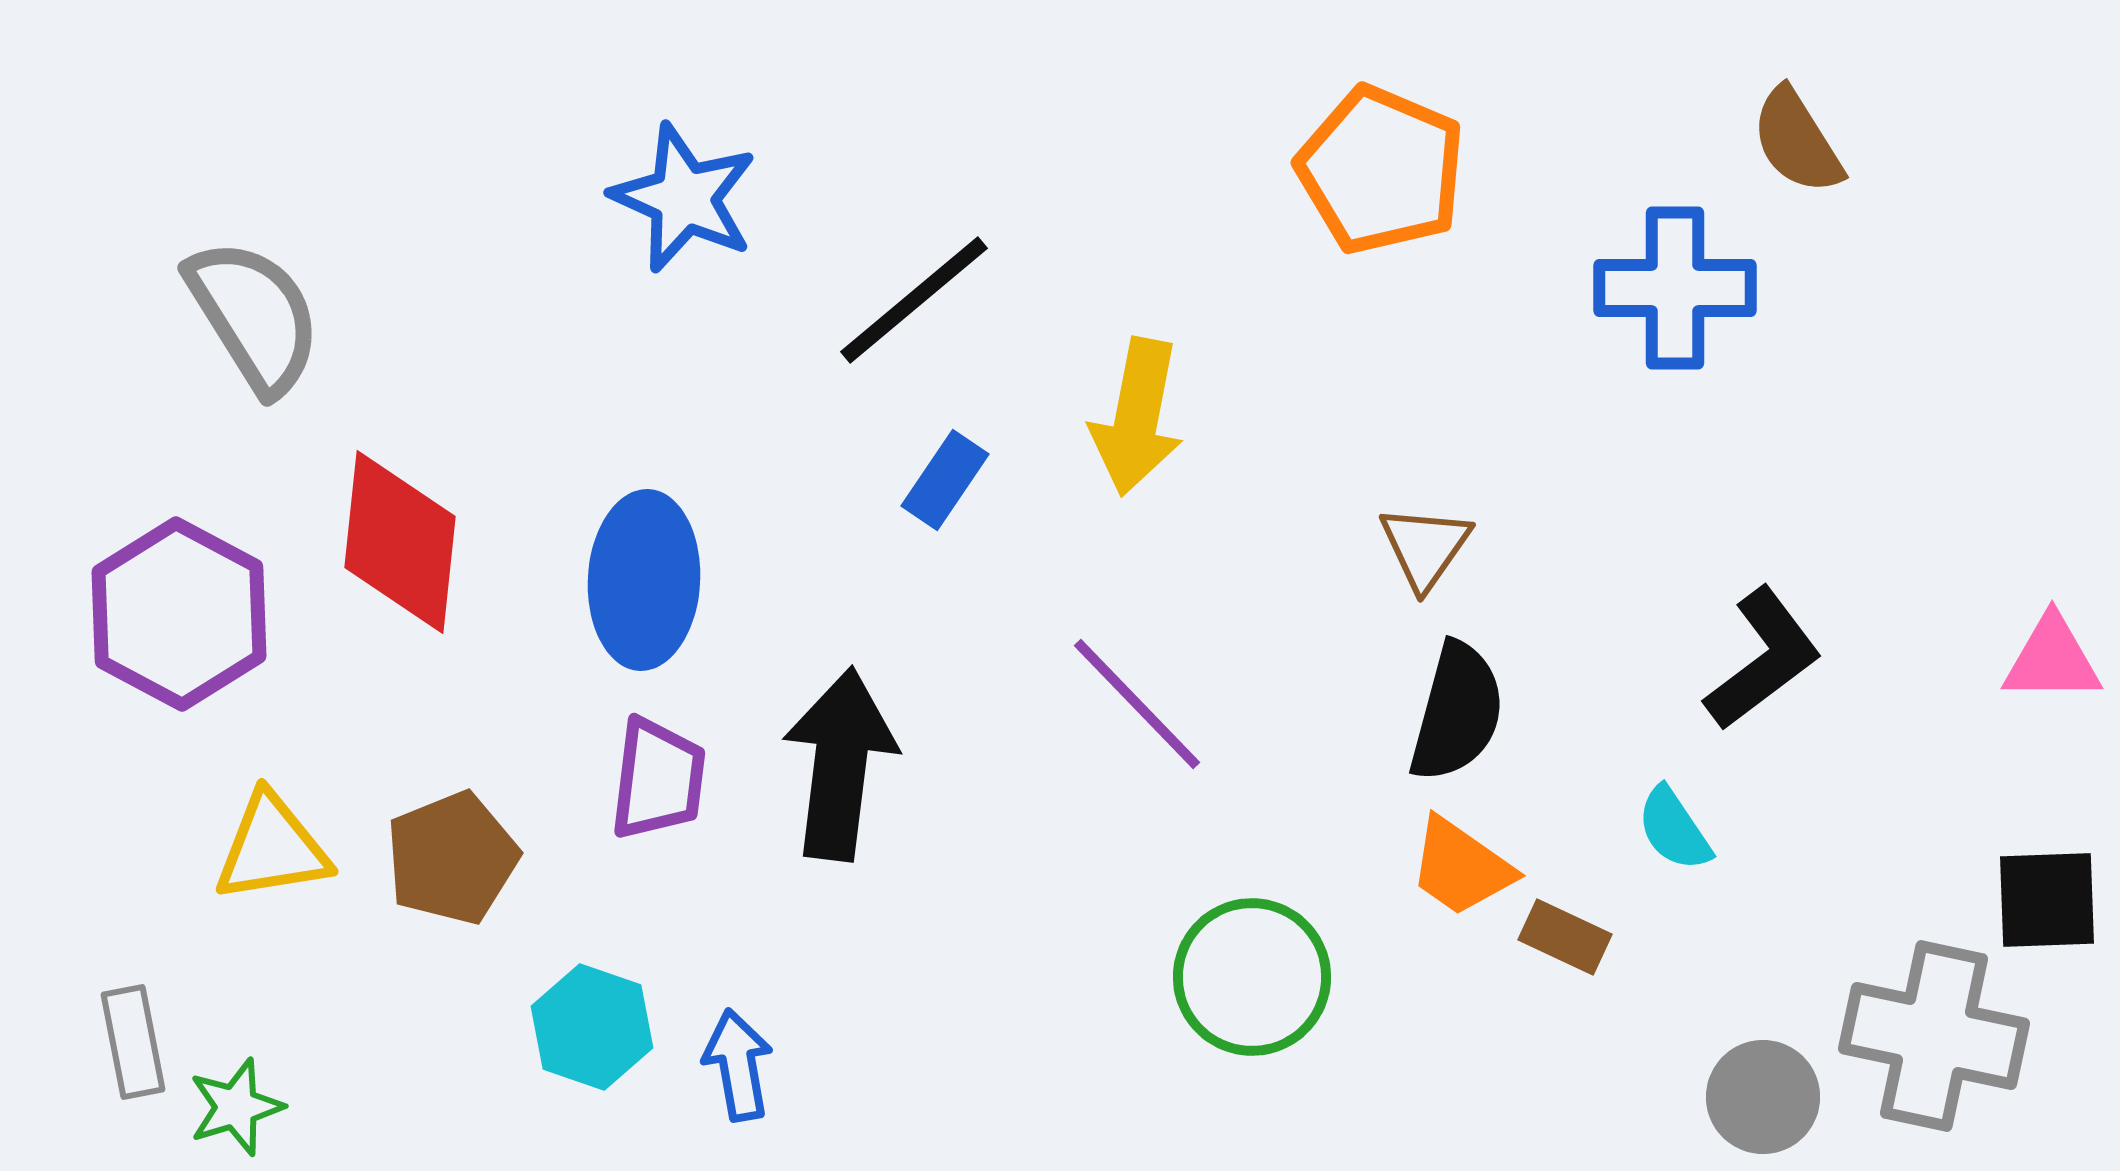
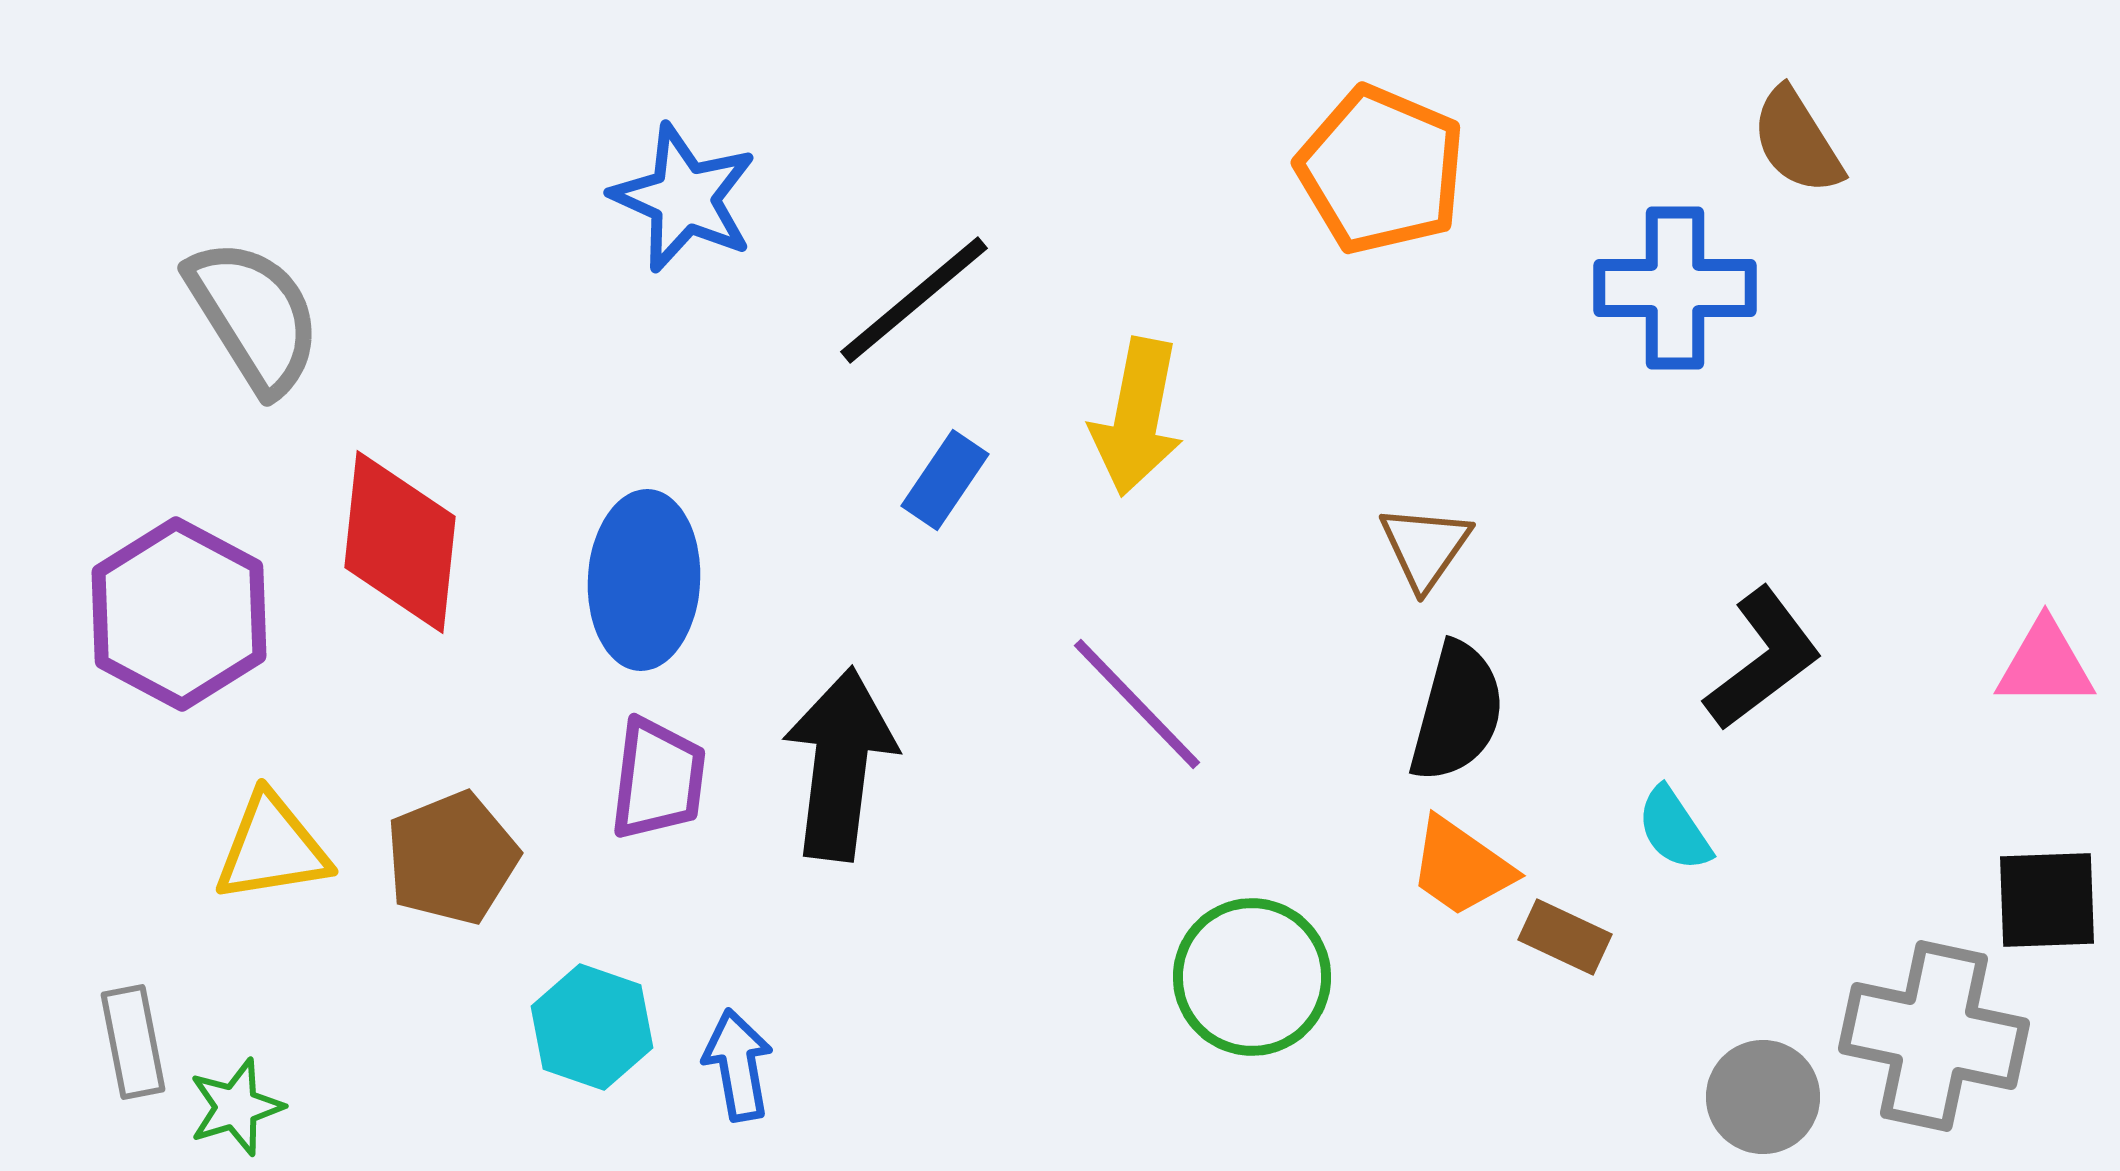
pink triangle: moved 7 px left, 5 px down
